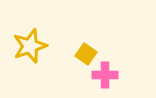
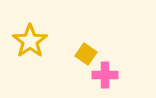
yellow star: moved 5 px up; rotated 16 degrees counterclockwise
